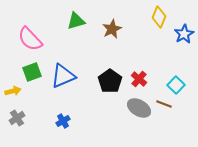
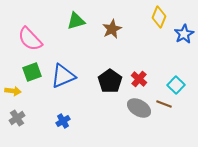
yellow arrow: rotated 21 degrees clockwise
